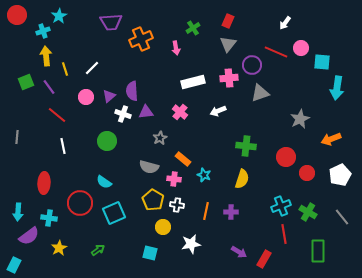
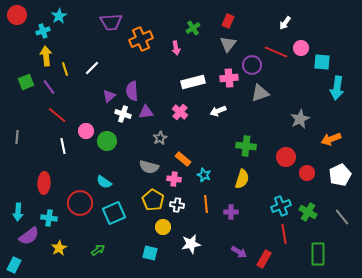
pink circle at (86, 97): moved 34 px down
orange line at (206, 211): moved 7 px up; rotated 18 degrees counterclockwise
green rectangle at (318, 251): moved 3 px down
